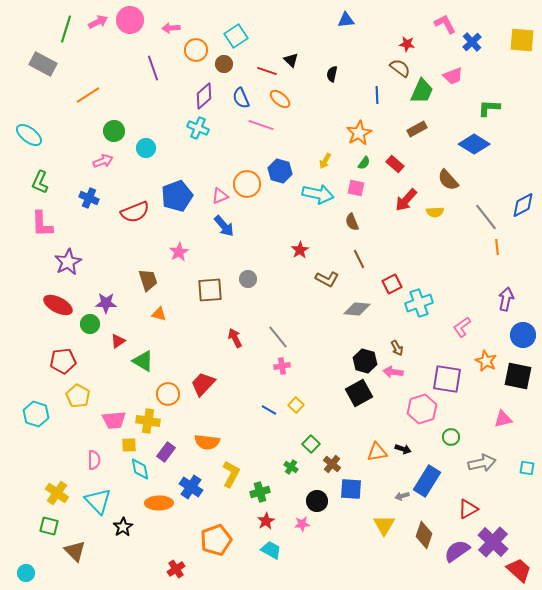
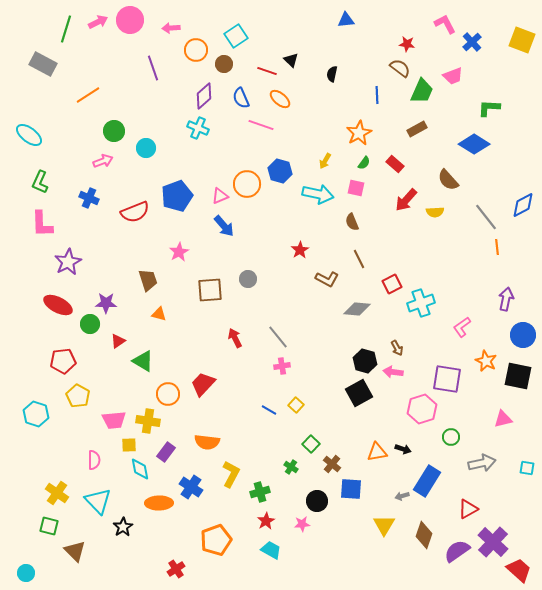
yellow square at (522, 40): rotated 16 degrees clockwise
cyan cross at (419, 303): moved 2 px right
